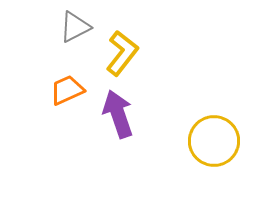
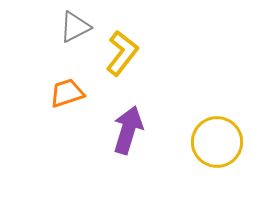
orange trapezoid: moved 3 px down; rotated 6 degrees clockwise
purple arrow: moved 10 px right, 16 px down; rotated 36 degrees clockwise
yellow circle: moved 3 px right, 1 px down
